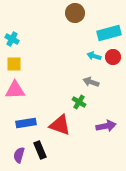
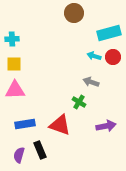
brown circle: moved 1 px left
cyan cross: rotated 32 degrees counterclockwise
blue rectangle: moved 1 px left, 1 px down
